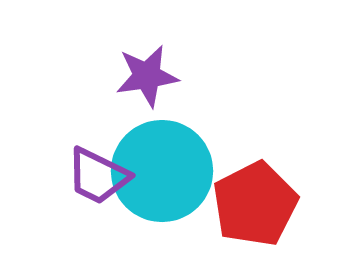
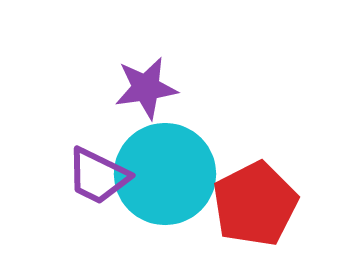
purple star: moved 1 px left, 12 px down
cyan circle: moved 3 px right, 3 px down
